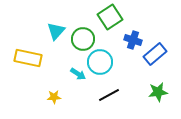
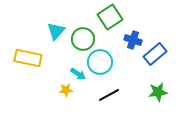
yellow star: moved 12 px right, 7 px up
